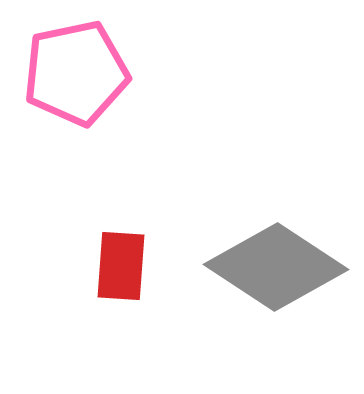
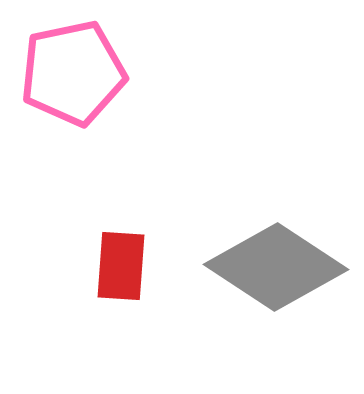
pink pentagon: moved 3 px left
